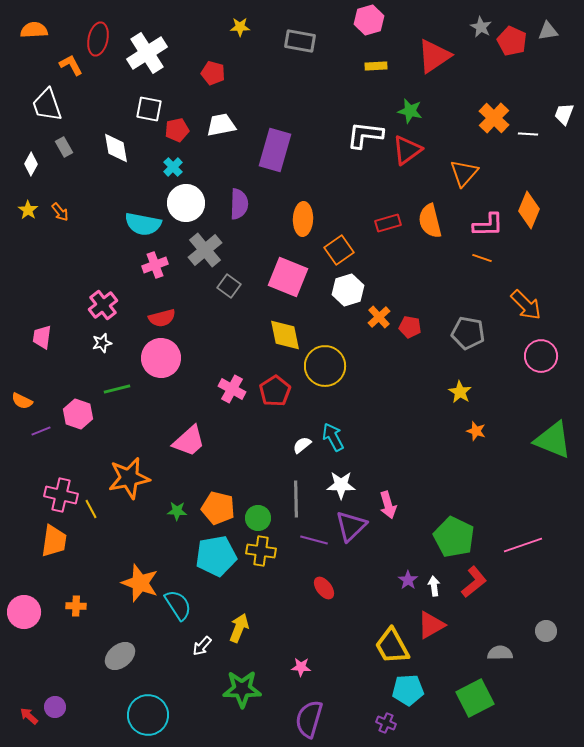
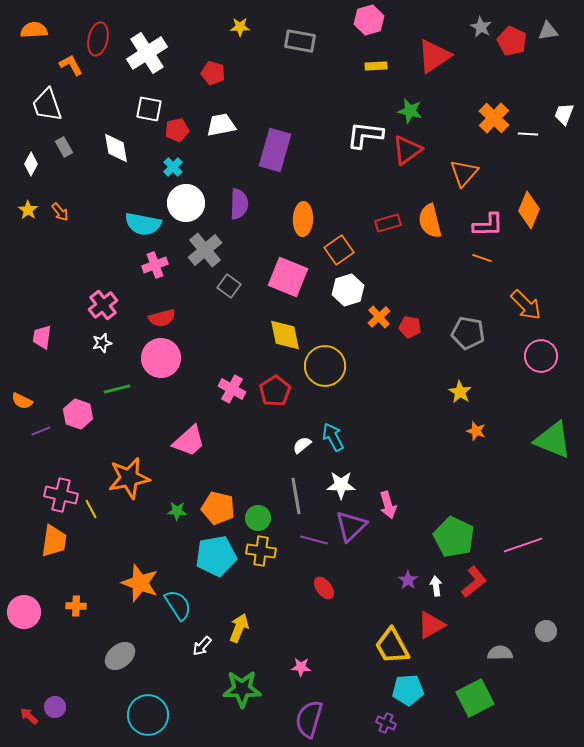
gray line at (296, 499): moved 3 px up; rotated 9 degrees counterclockwise
white arrow at (434, 586): moved 2 px right
